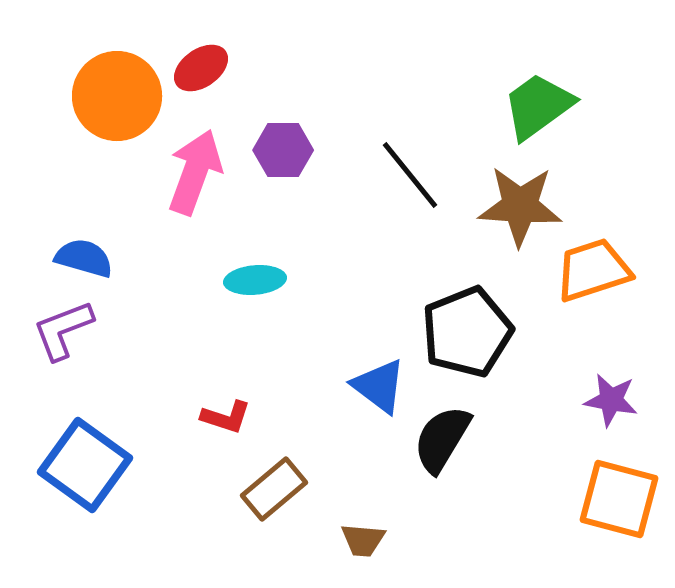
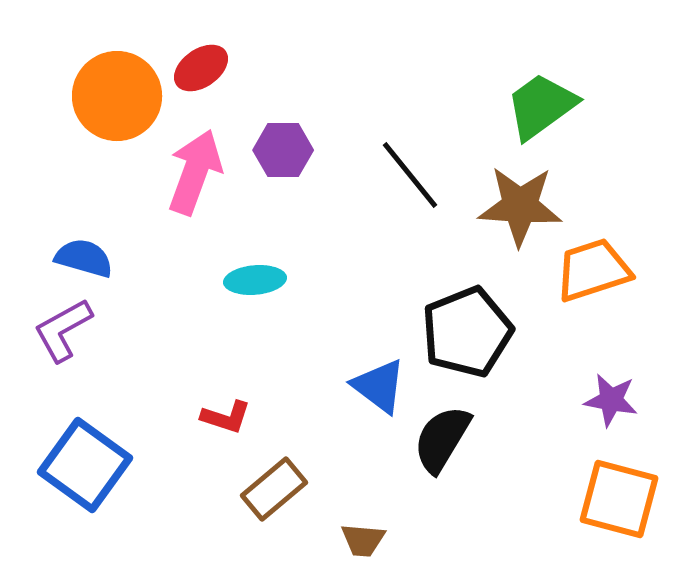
green trapezoid: moved 3 px right
purple L-shape: rotated 8 degrees counterclockwise
